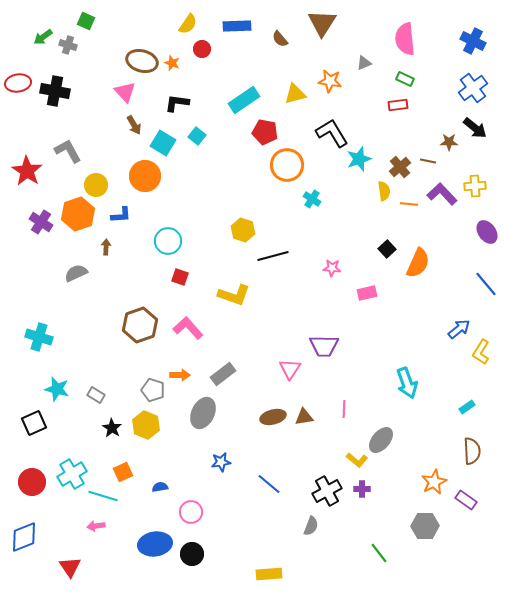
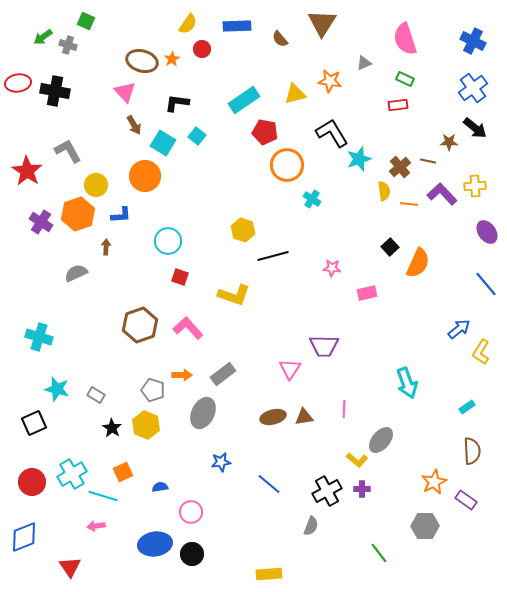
pink semicircle at (405, 39): rotated 12 degrees counterclockwise
orange star at (172, 63): moved 4 px up; rotated 21 degrees clockwise
black square at (387, 249): moved 3 px right, 2 px up
orange arrow at (180, 375): moved 2 px right
